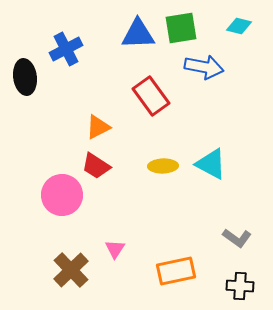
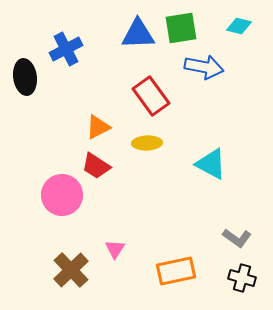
yellow ellipse: moved 16 px left, 23 px up
black cross: moved 2 px right, 8 px up; rotated 12 degrees clockwise
